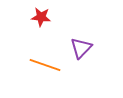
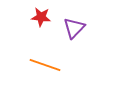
purple triangle: moved 7 px left, 20 px up
